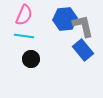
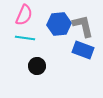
blue hexagon: moved 6 px left, 5 px down
cyan line: moved 1 px right, 2 px down
blue rectangle: rotated 30 degrees counterclockwise
black circle: moved 6 px right, 7 px down
